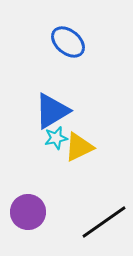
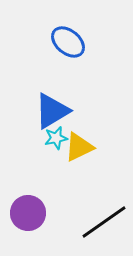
purple circle: moved 1 px down
